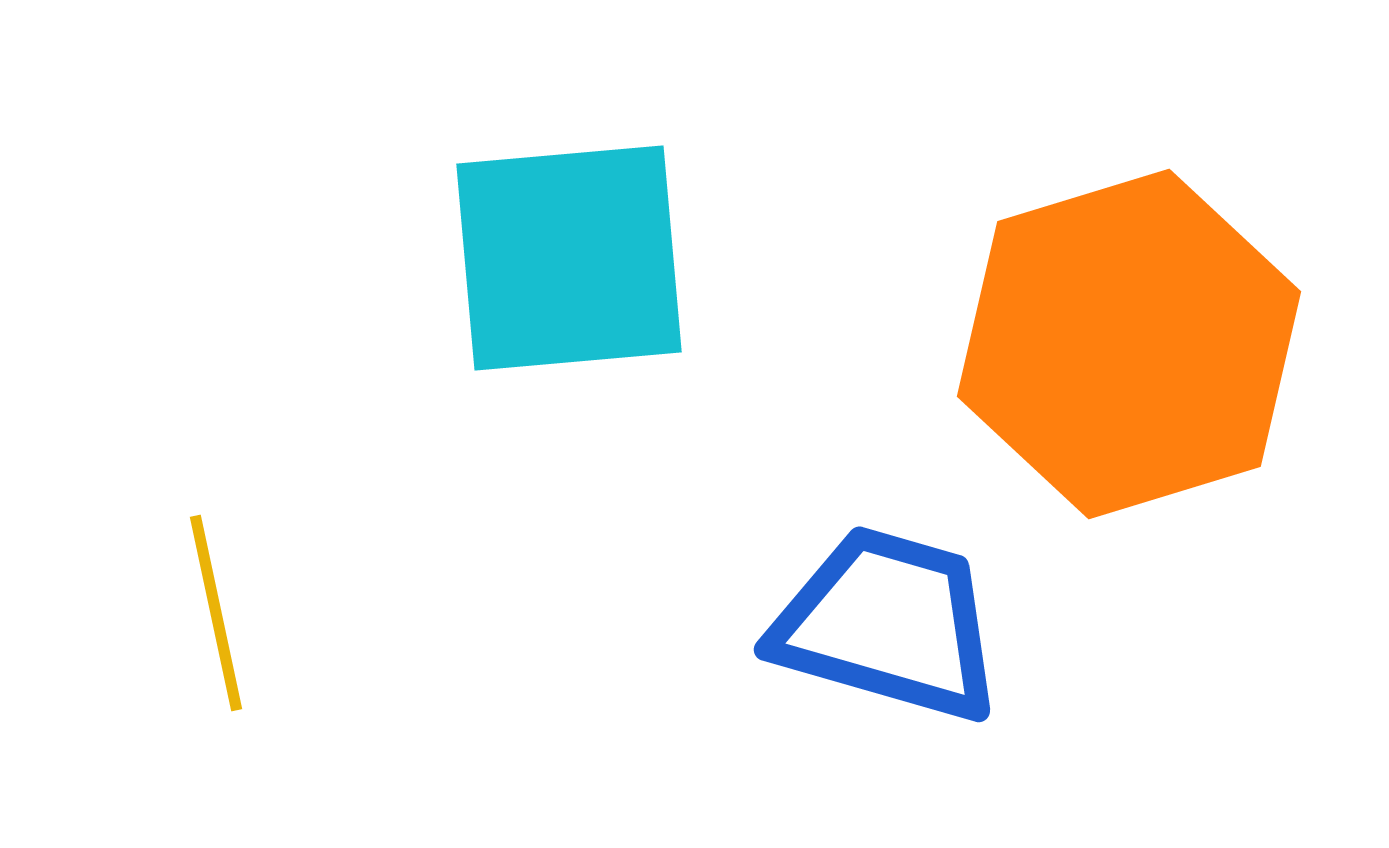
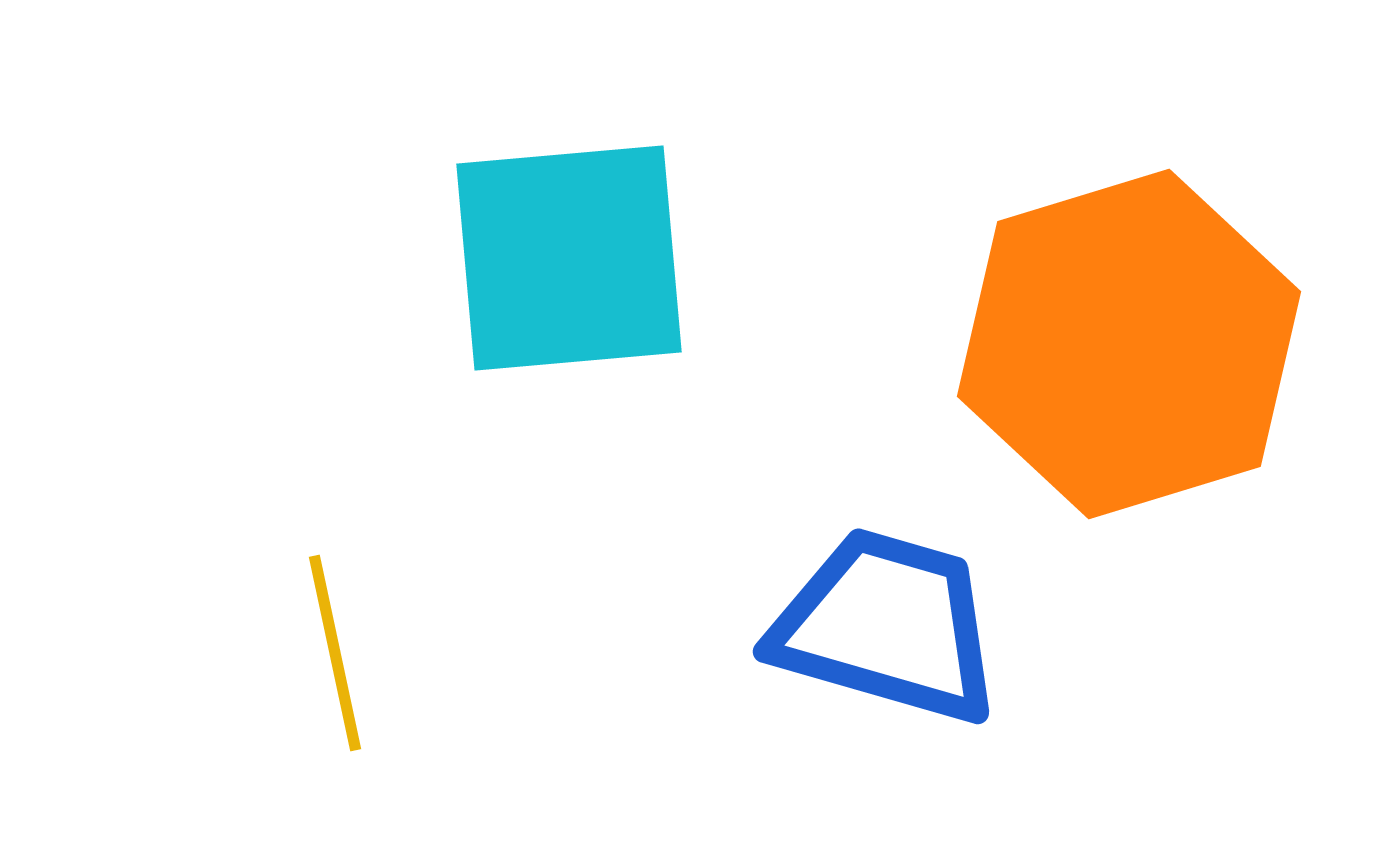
yellow line: moved 119 px right, 40 px down
blue trapezoid: moved 1 px left, 2 px down
